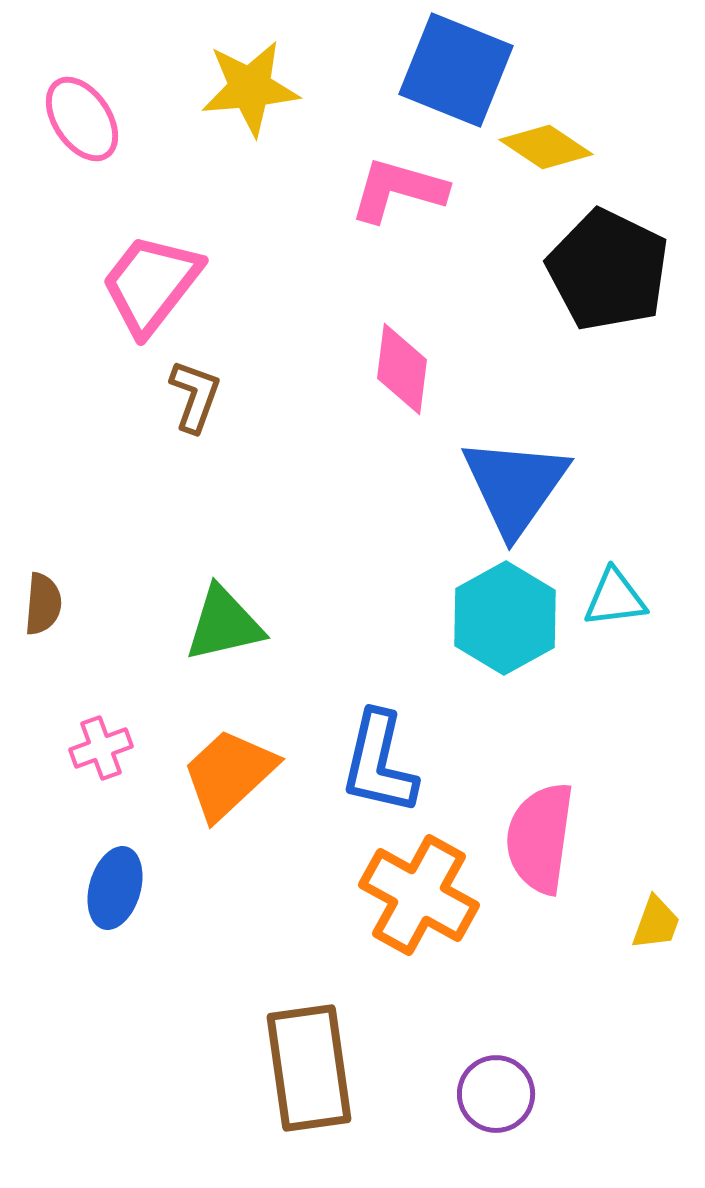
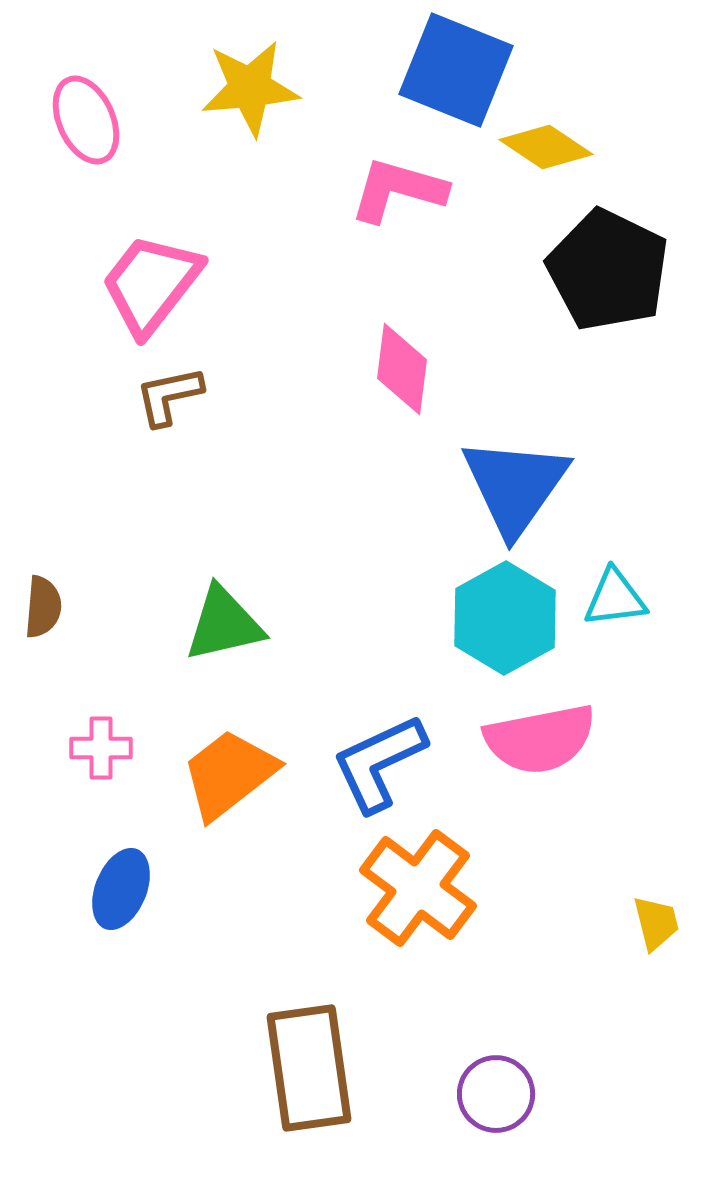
pink ellipse: moved 4 px right, 1 px down; rotated 10 degrees clockwise
brown L-shape: moved 26 px left; rotated 122 degrees counterclockwise
brown semicircle: moved 3 px down
pink cross: rotated 20 degrees clockwise
blue L-shape: rotated 52 degrees clockwise
orange trapezoid: rotated 5 degrees clockwise
pink semicircle: moved 99 px up; rotated 109 degrees counterclockwise
blue ellipse: moved 6 px right, 1 px down; rotated 6 degrees clockwise
orange cross: moved 1 px left, 7 px up; rotated 8 degrees clockwise
yellow trapezoid: rotated 34 degrees counterclockwise
